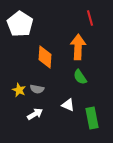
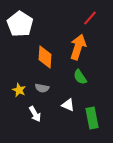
red line: rotated 56 degrees clockwise
orange arrow: rotated 15 degrees clockwise
gray semicircle: moved 5 px right, 1 px up
white arrow: rotated 91 degrees clockwise
